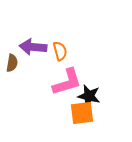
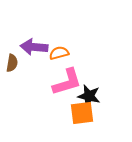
purple arrow: moved 1 px right
orange semicircle: moved 1 px left, 2 px down; rotated 90 degrees counterclockwise
